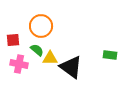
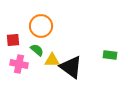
yellow triangle: moved 2 px right, 2 px down
